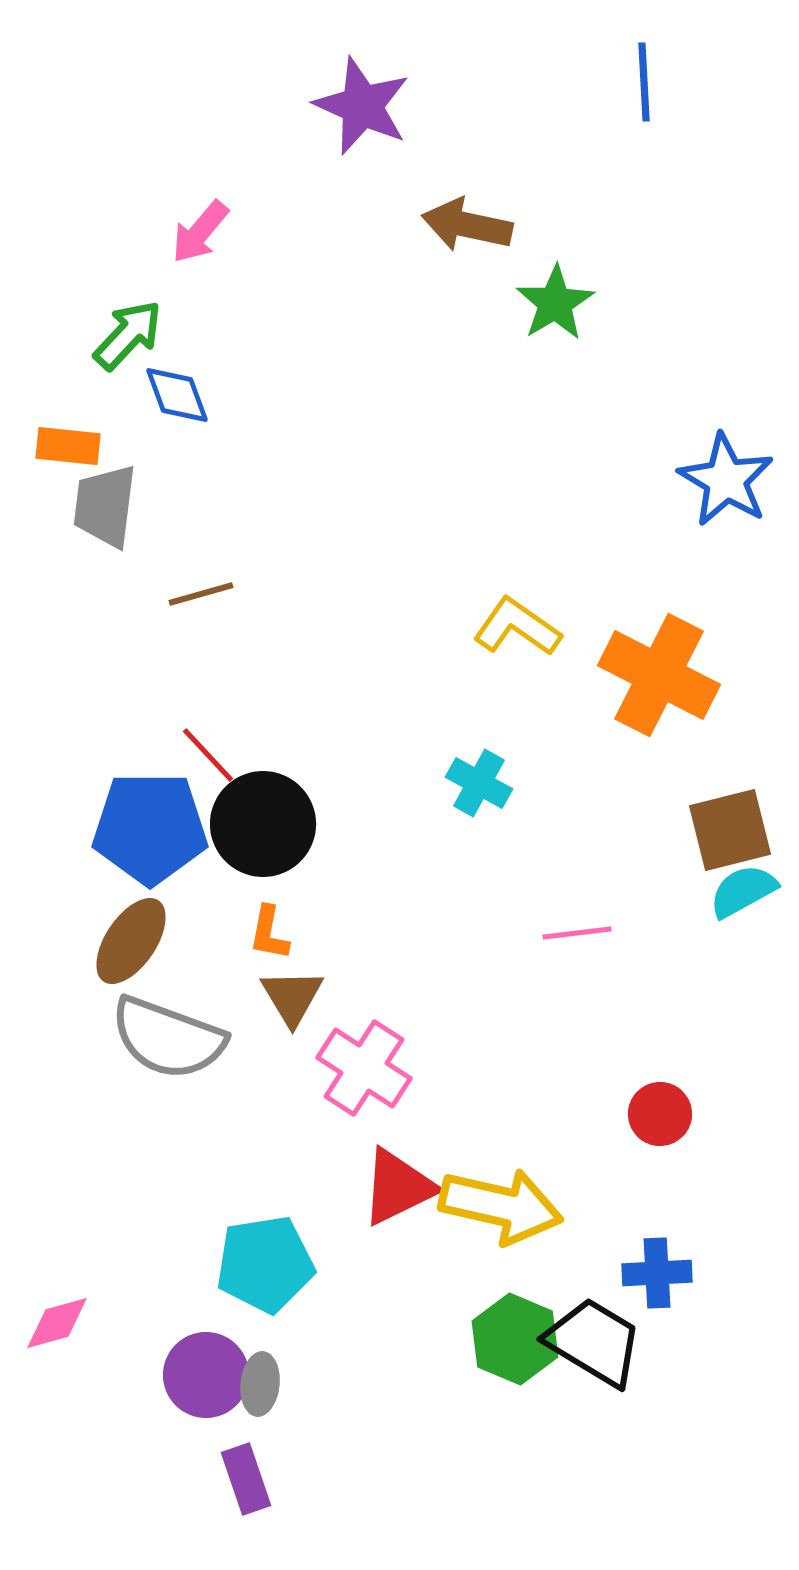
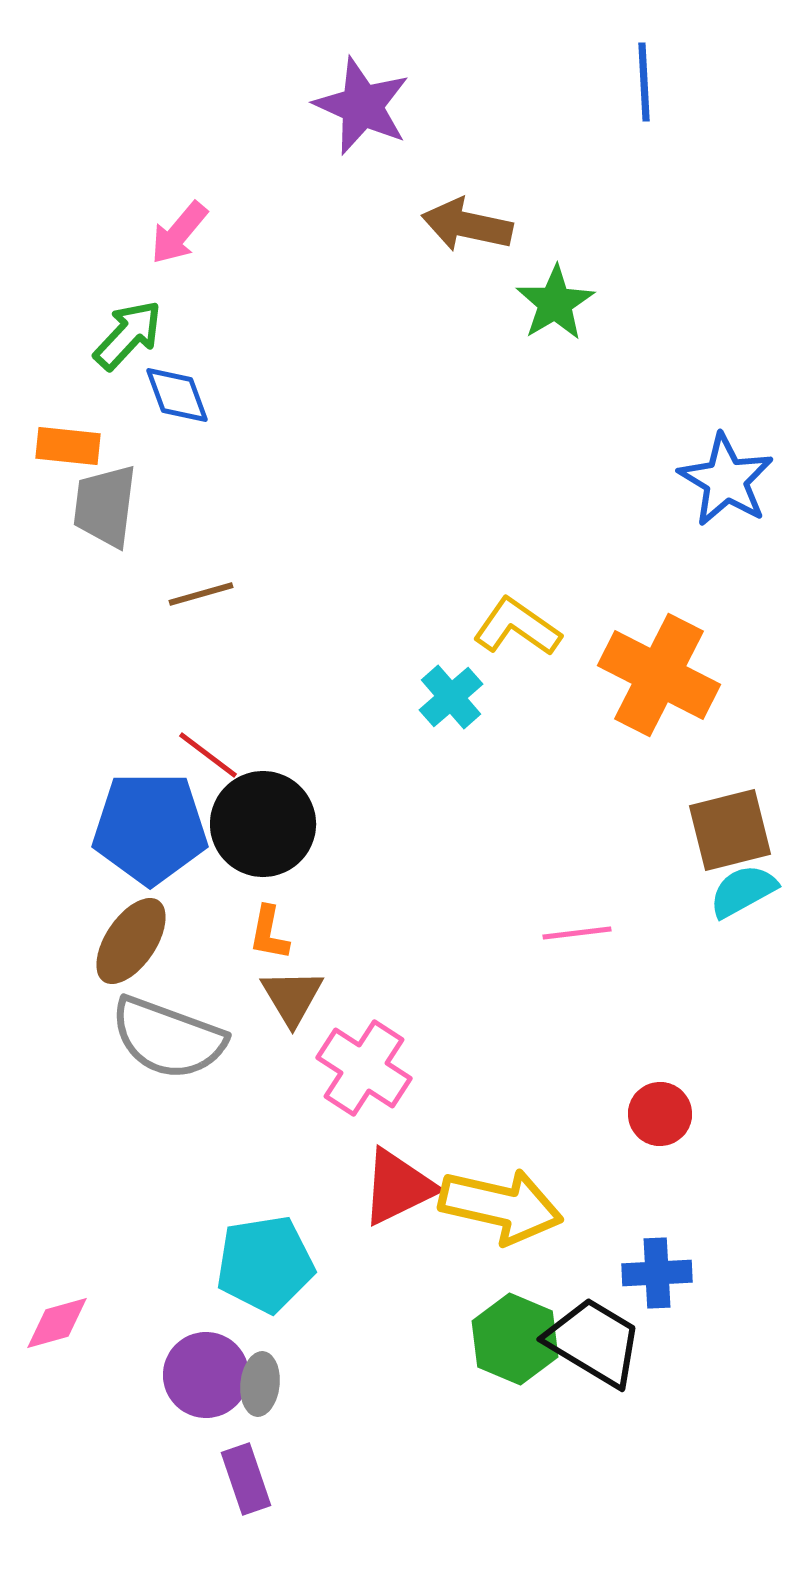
pink arrow: moved 21 px left, 1 px down
red line: rotated 10 degrees counterclockwise
cyan cross: moved 28 px left, 86 px up; rotated 20 degrees clockwise
